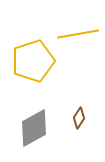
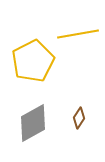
yellow pentagon: rotated 9 degrees counterclockwise
gray diamond: moved 1 px left, 5 px up
